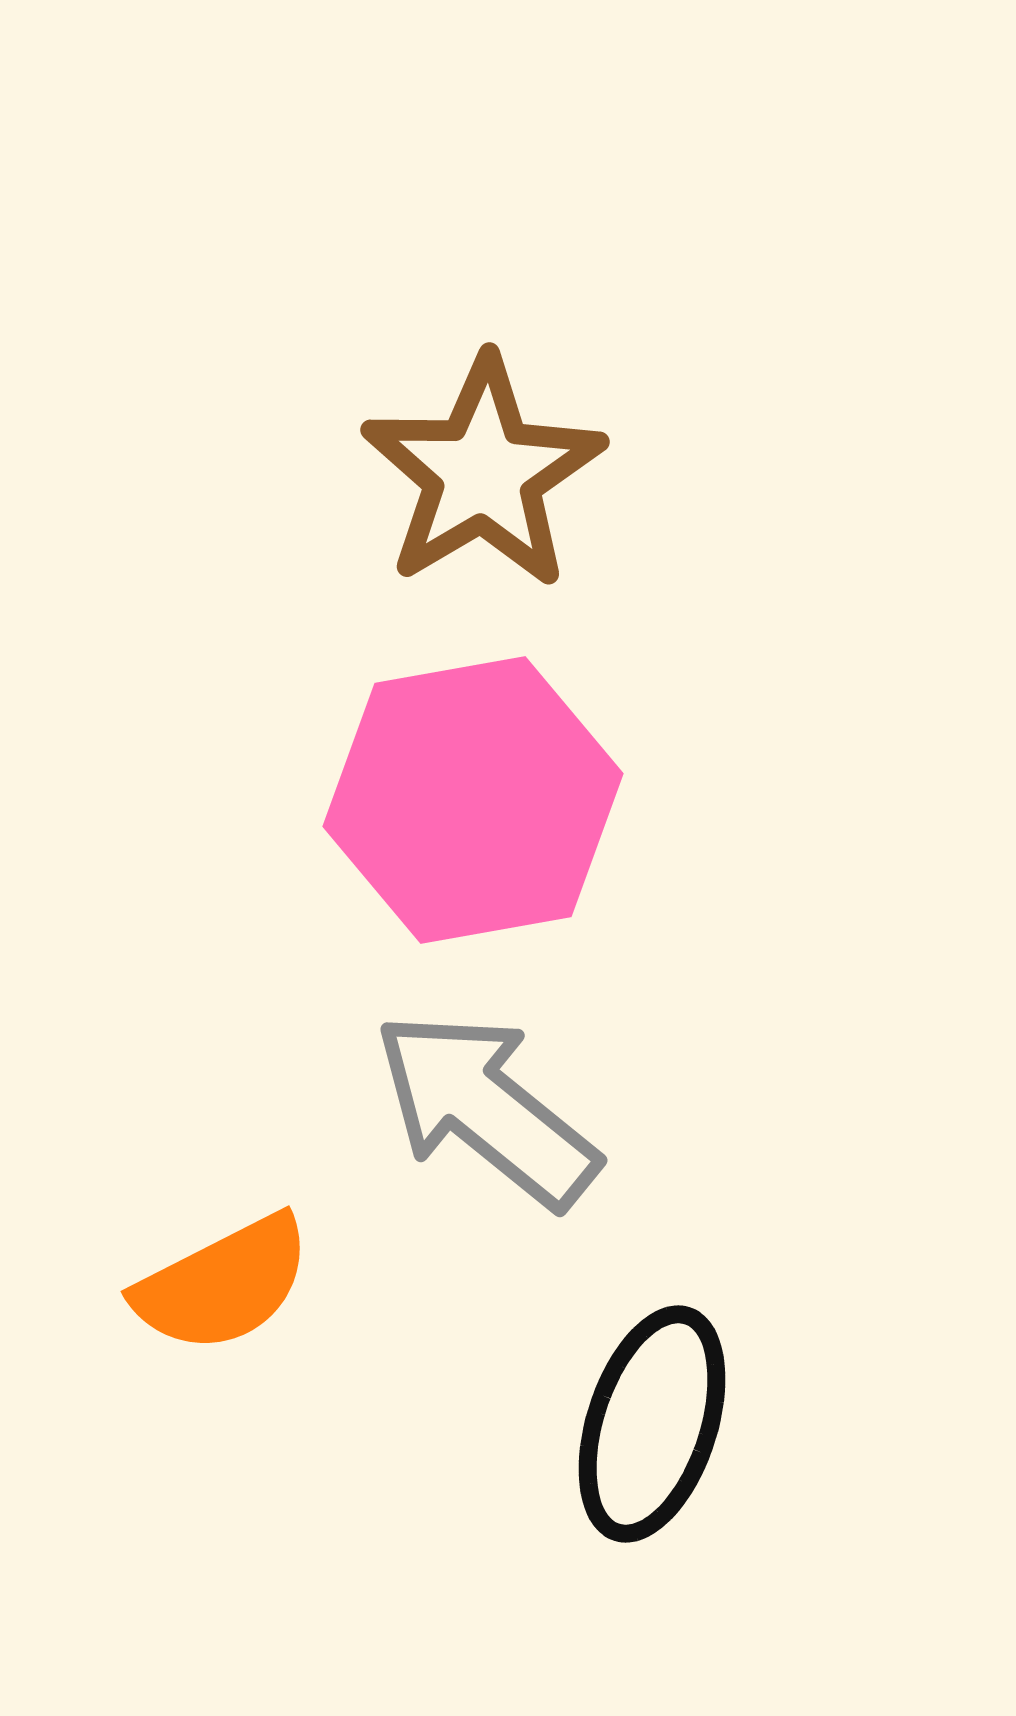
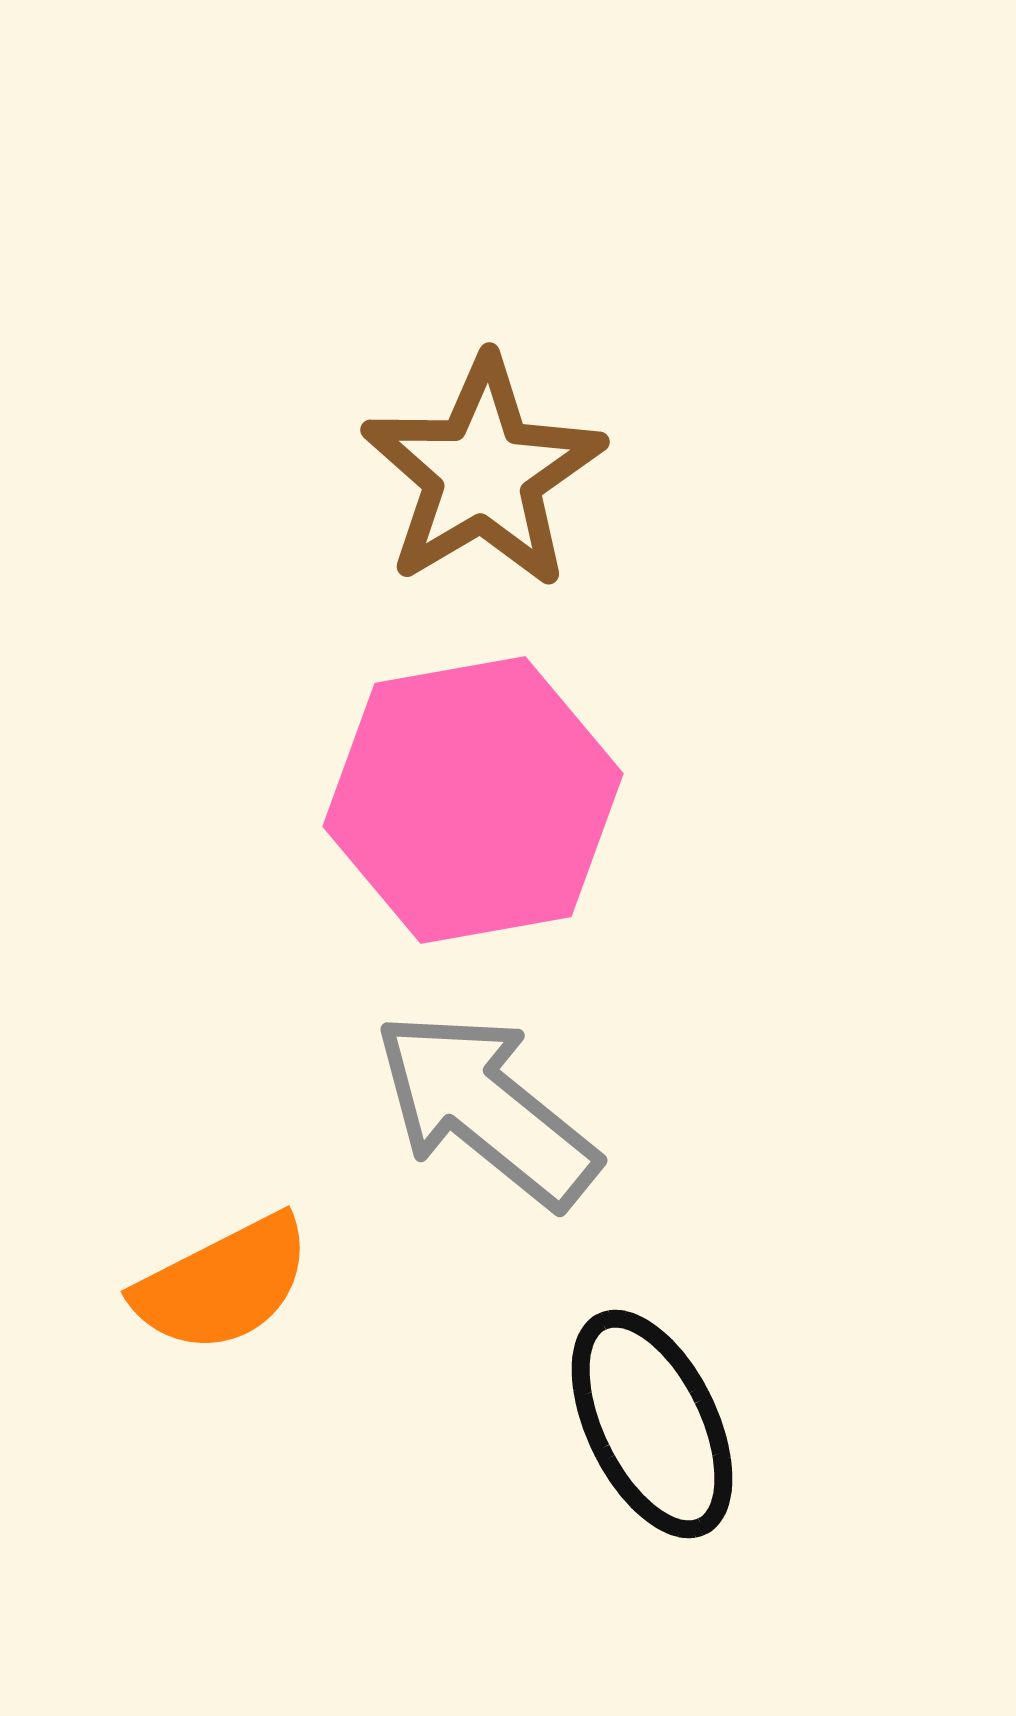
black ellipse: rotated 44 degrees counterclockwise
